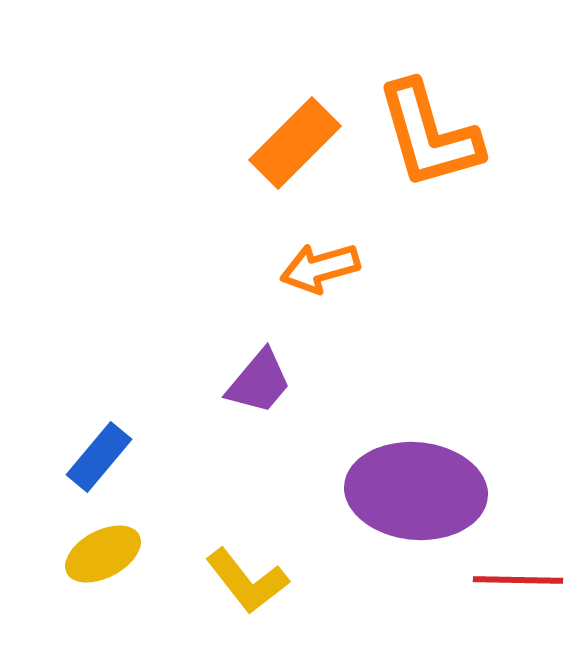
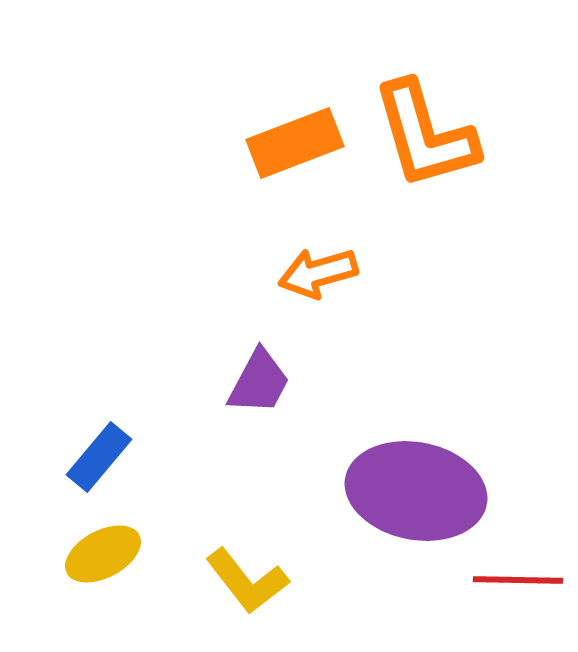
orange L-shape: moved 4 px left
orange rectangle: rotated 24 degrees clockwise
orange arrow: moved 2 px left, 5 px down
purple trapezoid: rotated 12 degrees counterclockwise
purple ellipse: rotated 6 degrees clockwise
